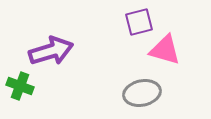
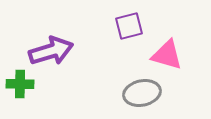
purple square: moved 10 px left, 4 px down
pink triangle: moved 2 px right, 5 px down
green cross: moved 2 px up; rotated 20 degrees counterclockwise
